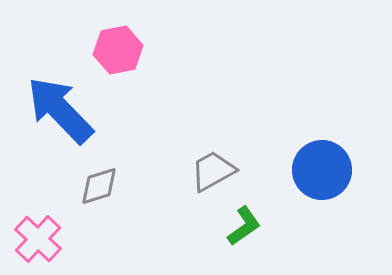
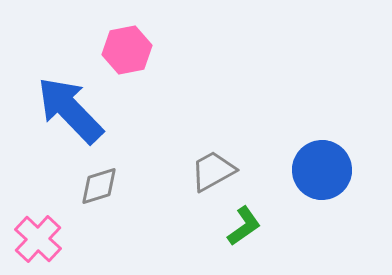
pink hexagon: moved 9 px right
blue arrow: moved 10 px right
